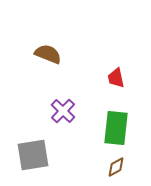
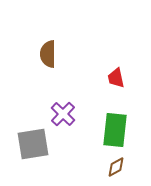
brown semicircle: rotated 112 degrees counterclockwise
purple cross: moved 3 px down
green rectangle: moved 1 px left, 2 px down
gray square: moved 11 px up
